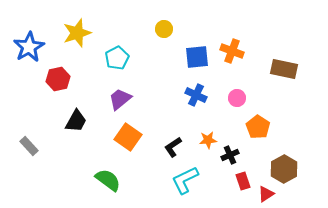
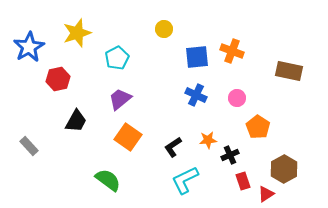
brown rectangle: moved 5 px right, 2 px down
